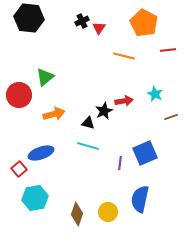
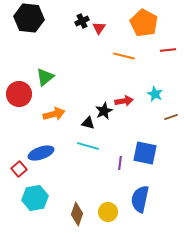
red circle: moved 1 px up
blue square: rotated 35 degrees clockwise
